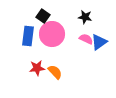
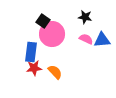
black square: moved 5 px down
blue rectangle: moved 3 px right, 16 px down
blue triangle: moved 3 px right, 2 px up; rotated 30 degrees clockwise
red star: moved 3 px left
